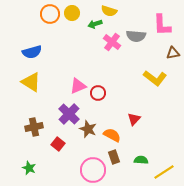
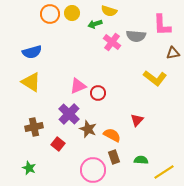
red triangle: moved 3 px right, 1 px down
